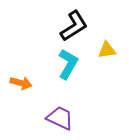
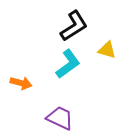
yellow triangle: rotated 24 degrees clockwise
cyan L-shape: rotated 24 degrees clockwise
